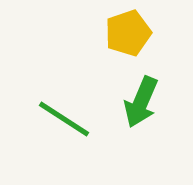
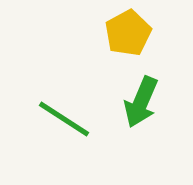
yellow pentagon: rotated 9 degrees counterclockwise
